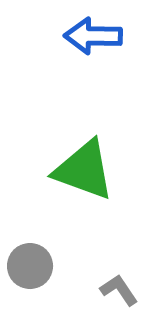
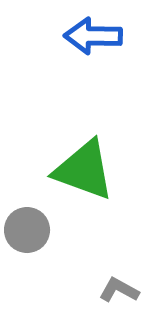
gray circle: moved 3 px left, 36 px up
gray L-shape: rotated 27 degrees counterclockwise
